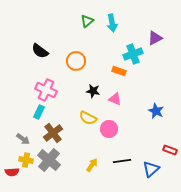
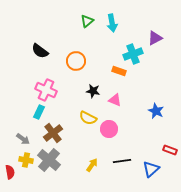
pink triangle: moved 1 px down
red semicircle: moved 2 px left; rotated 96 degrees counterclockwise
